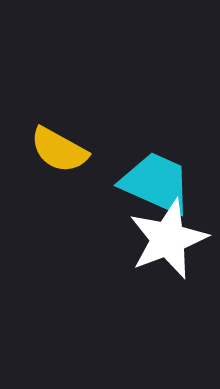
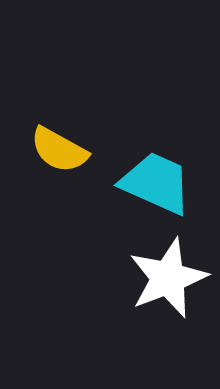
white star: moved 39 px down
